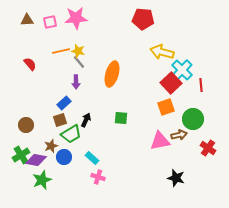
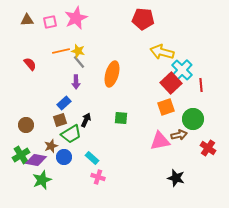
pink star: rotated 20 degrees counterclockwise
